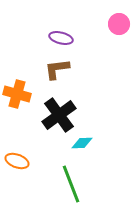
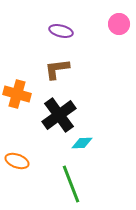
purple ellipse: moved 7 px up
